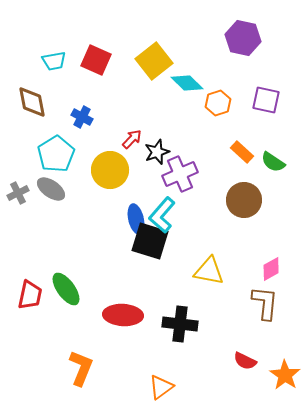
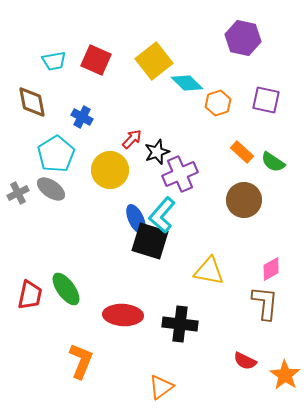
blue ellipse: rotated 12 degrees counterclockwise
orange L-shape: moved 7 px up
